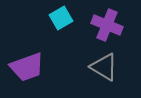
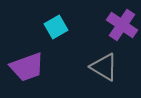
cyan square: moved 5 px left, 9 px down
purple cross: moved 15 px right; rotated 12 degrees clockwise
